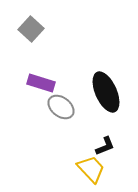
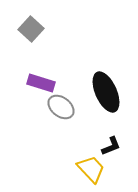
black L-shape: moved 6 px right
